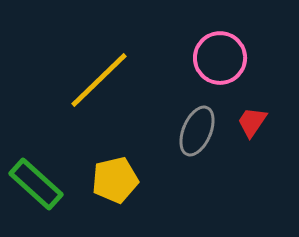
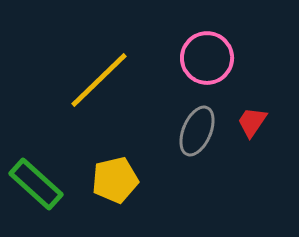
pink circle: moved 13 px left
